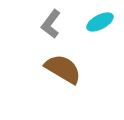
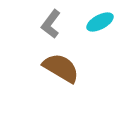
brown semicircle: moved 2 px left, 1 px up
